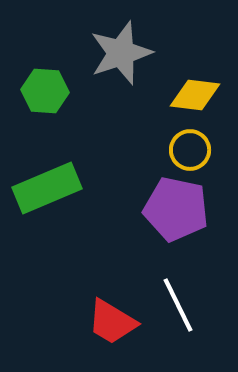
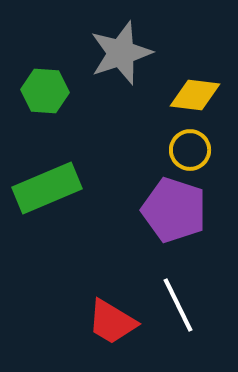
purple pentagon: moved 2 px left, 1 px down; rotated 6 degrees clockwise
